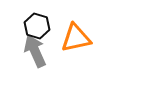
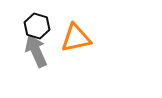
gray arrow: moved 1 px right
